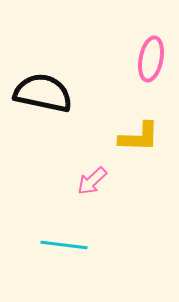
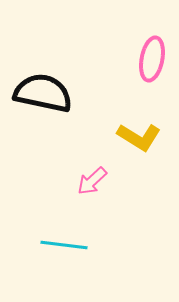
pink ellipse: moved 1 px right
yellow L-shape: rotated 30 degrees clockwise
